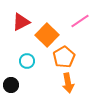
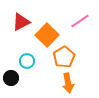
black circle: moved 7 px up
